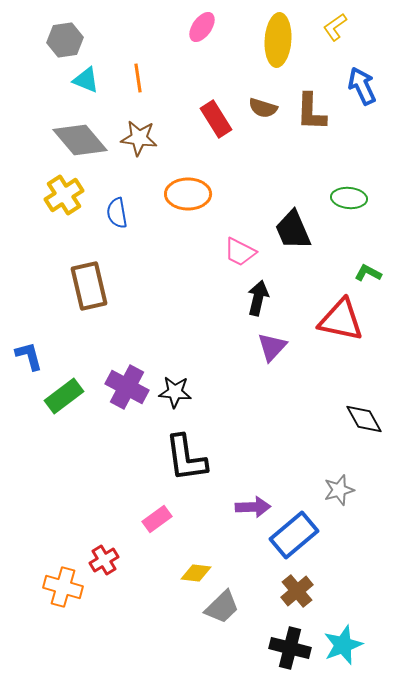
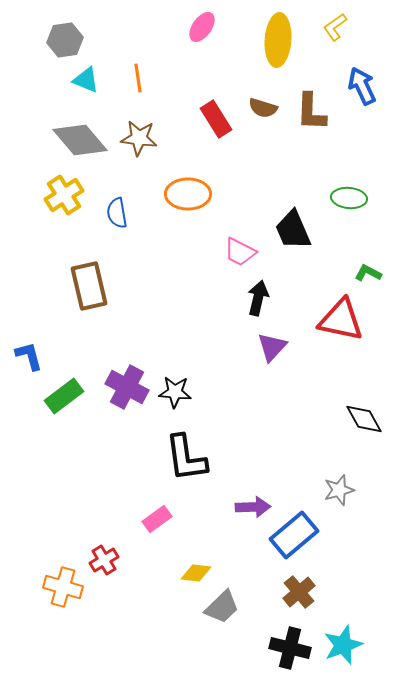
brown cross: moved 2 px right, 1 px down
